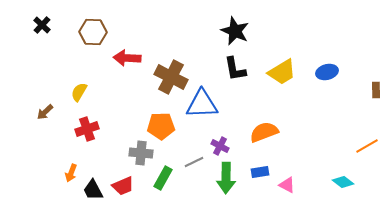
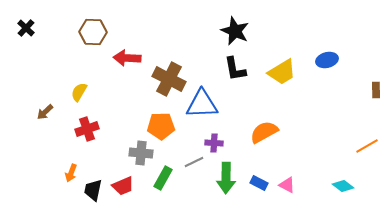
black cross: moved 16 px left, 3 px down
blue ellipse: moved 12 px up
brown cross: moved 2 px left, 2 px down
orange semicircle: rotated 8 degrees counterclockwise
purple cross: moved 6 px left, 3 px up; rotated 24 degrees counterclockwise
blue rectangle: moved 1 px left, 11 px down; rotated 36 degrees clockwise
cyan diamond: moved 4 px down
black trapezoid: rotated 40 degrees clockwise
